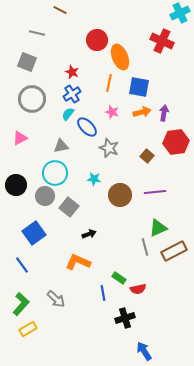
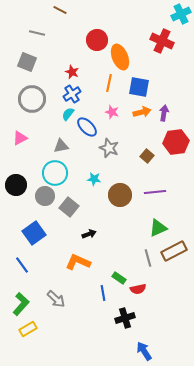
cyan cross at (180, 13): moved 1 px right, 1 px down
gray line at (145, 247): moved 3 px right, 11 px down
